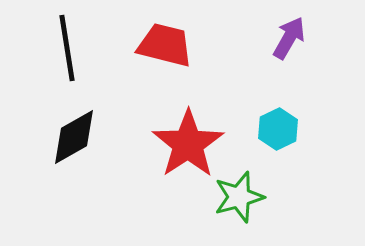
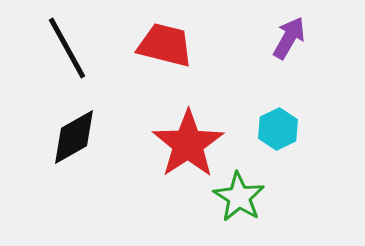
black line: rotated 20 degrees counterclockwise
green star: rotated 24 degrees counterclockwise
